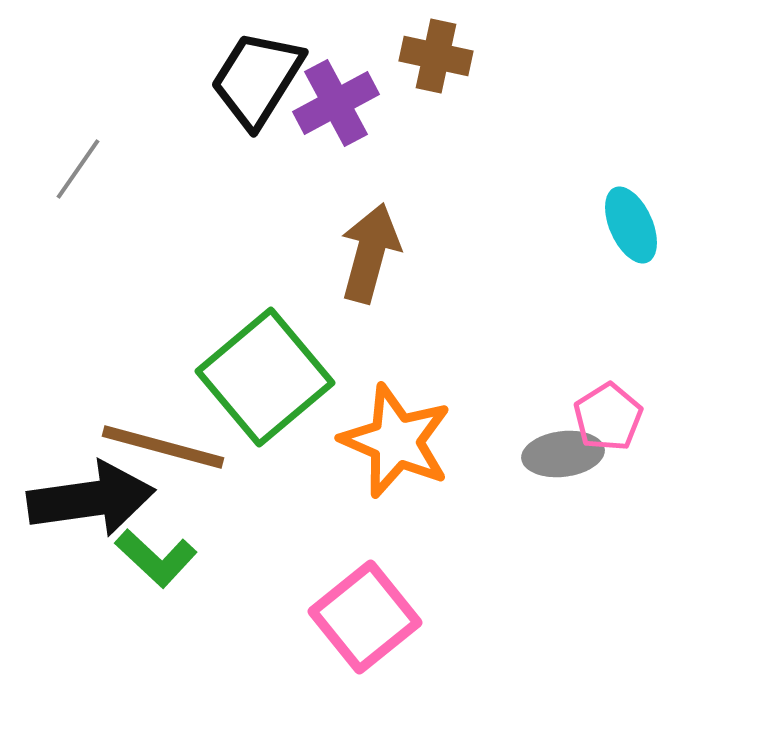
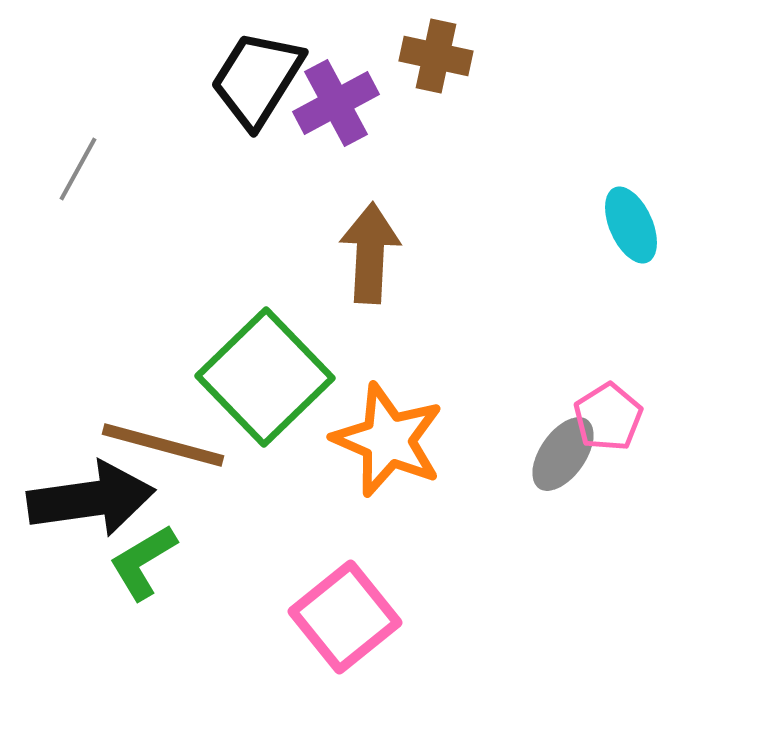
gray line: rotated 6 degrees counterclockwise
brown arrow: rotated 12 degrees counterclockwise
green square: rotated 4 degrees counterclockwise
orange star: moved 8 px left, 1 px up
brown line: moved 2 px up
gray ellipse: rotated 48 degrees counterclockwise
green L-shape: moved 13 px left, 4 px down; rotated 106 degrees clockwise
pink square: moved 20 px left
